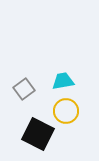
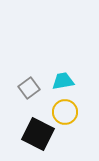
gray square: moved 5 px right, 1 px up
yellow circle: moved 1 px left, 1 px down
